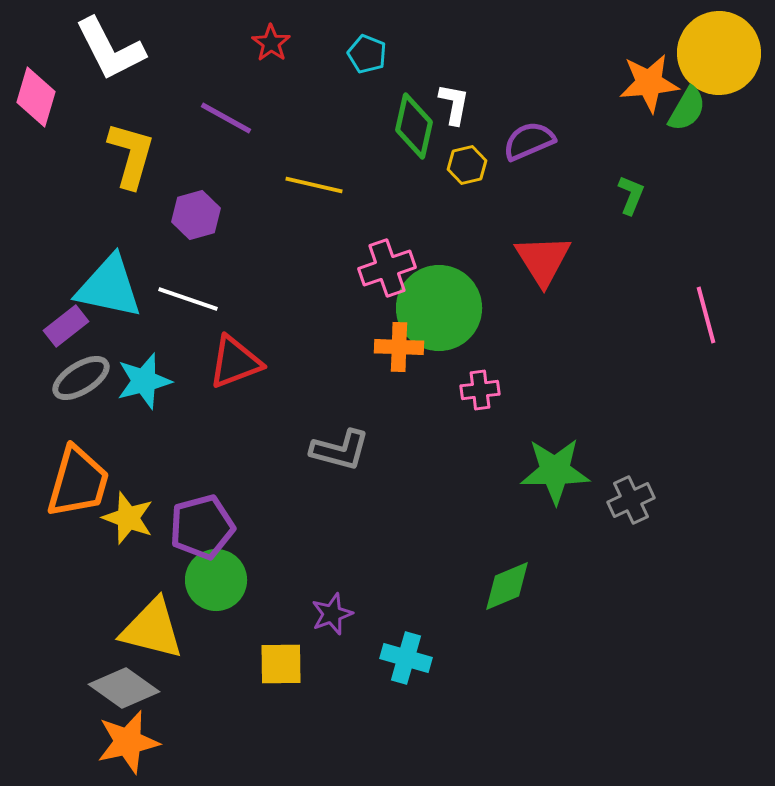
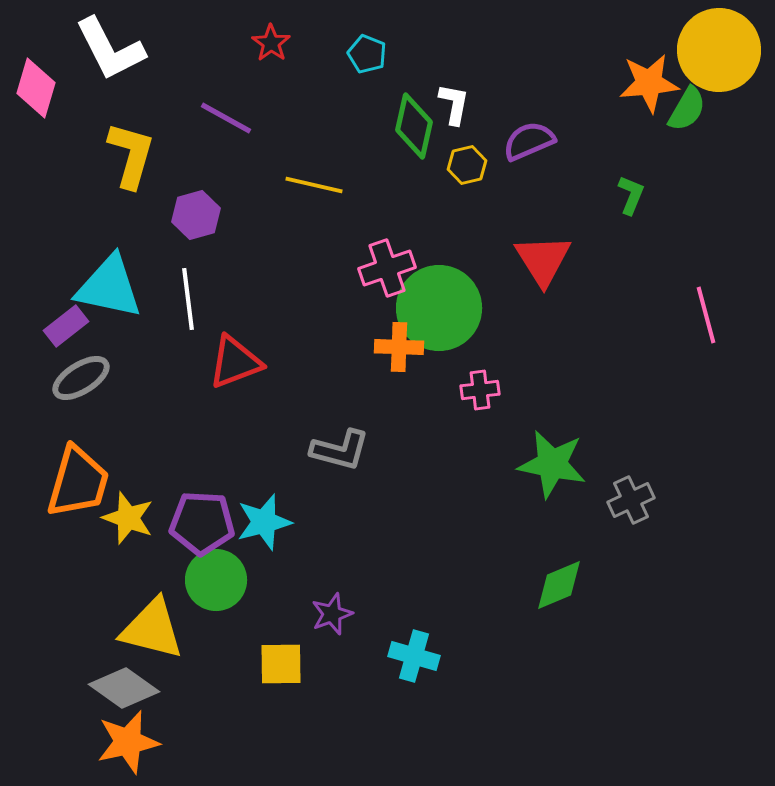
yellow circle at (719, 53): moved 3 px up
pink diamond at (36, 97): moved 9 px up
white line at (188, 299): rotated 64 degrees clockwise
cyan star at (144, 381): moved 120 px right, 141 px down
green star at (555, 471): moved 3 px left, 7 px up; rotated 12 degrees clockwise
purple pentagon at (202, 527): moved 4 px up; rotated 18 degrees clockwise
green diamond at (507, 586): moved 52 px right, 1 px up
cyan cross at (406, 658): moved 8 px right, 2 px up
